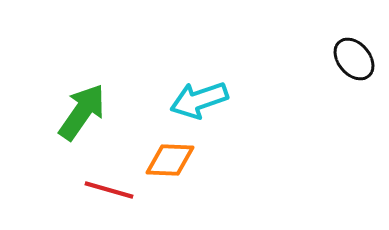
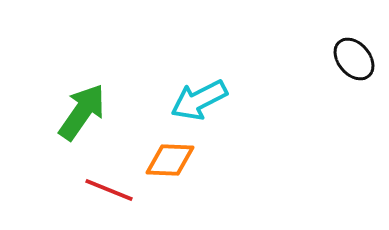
cyan arrow: rotated 8 degrees counterclockwise
red line: rotated 6 degrees clockwise
